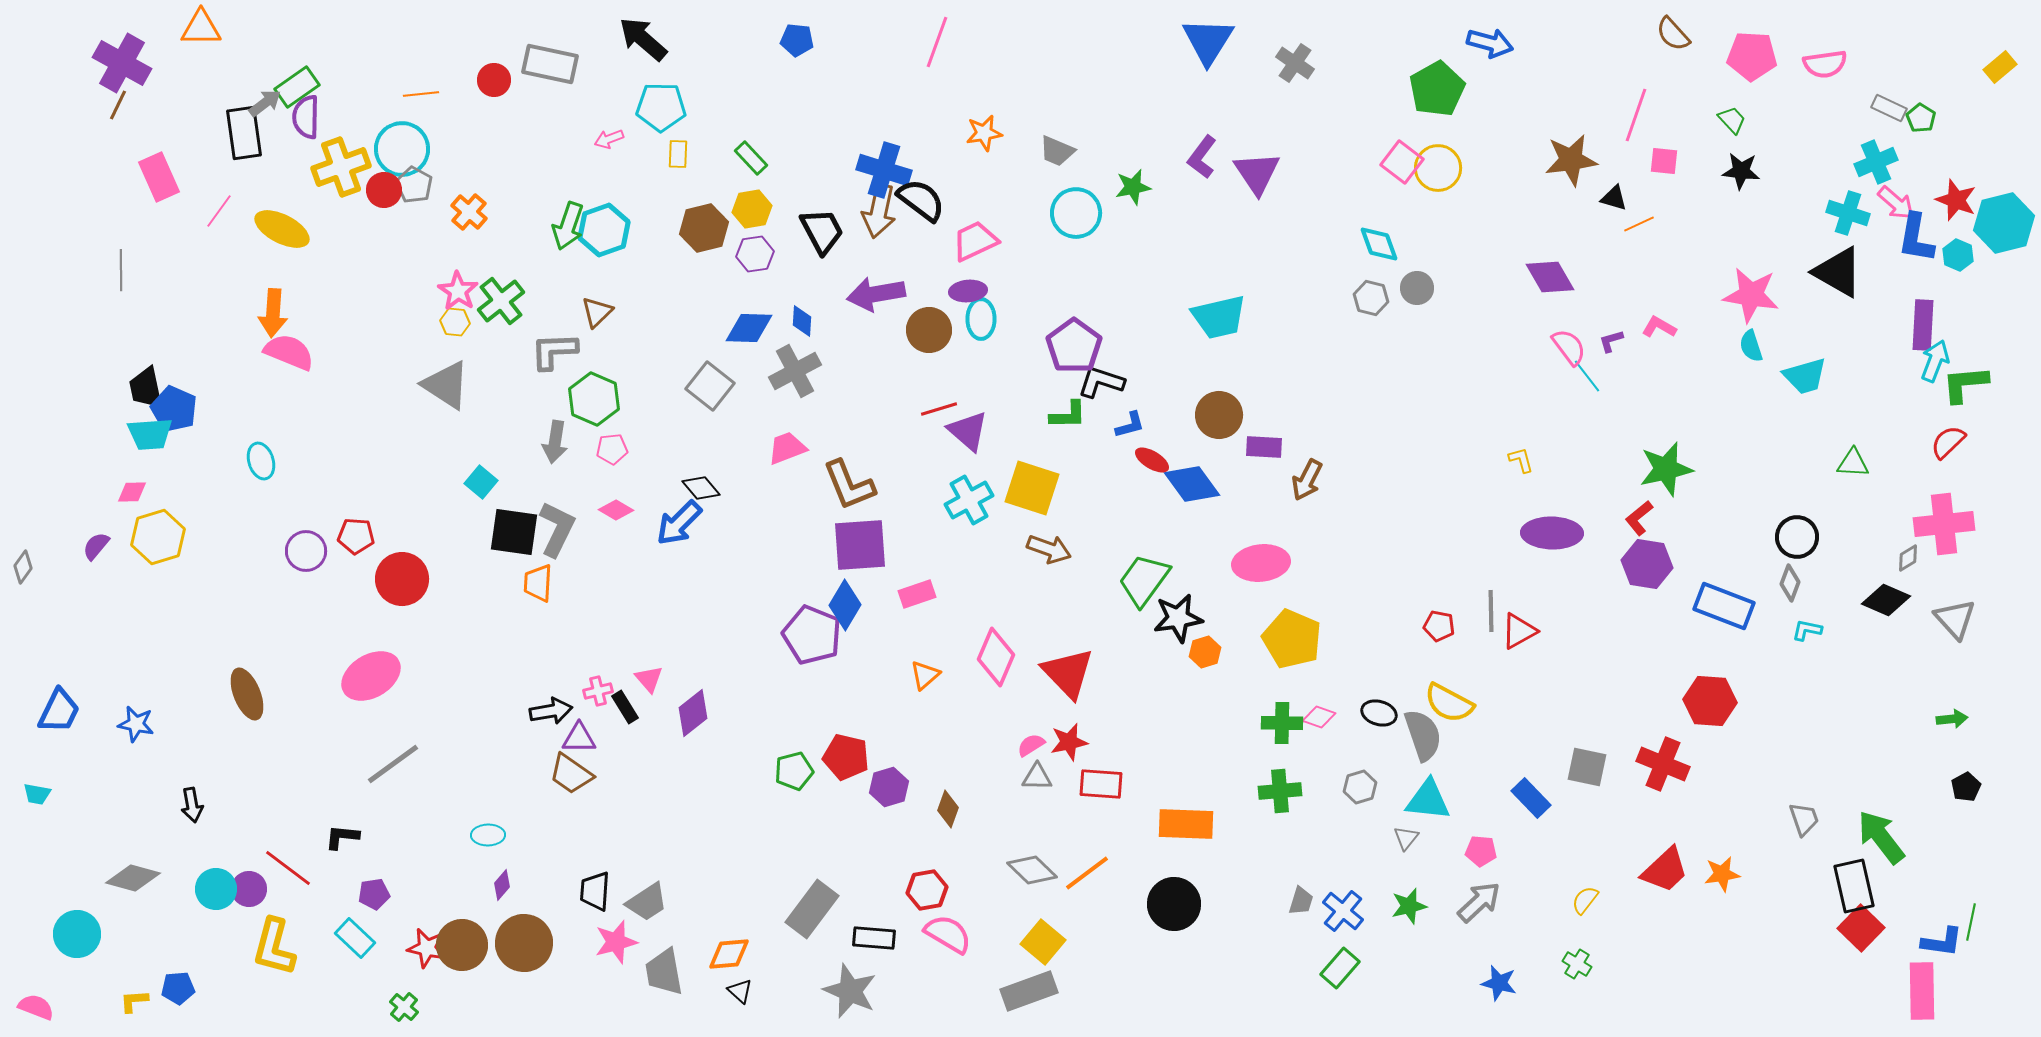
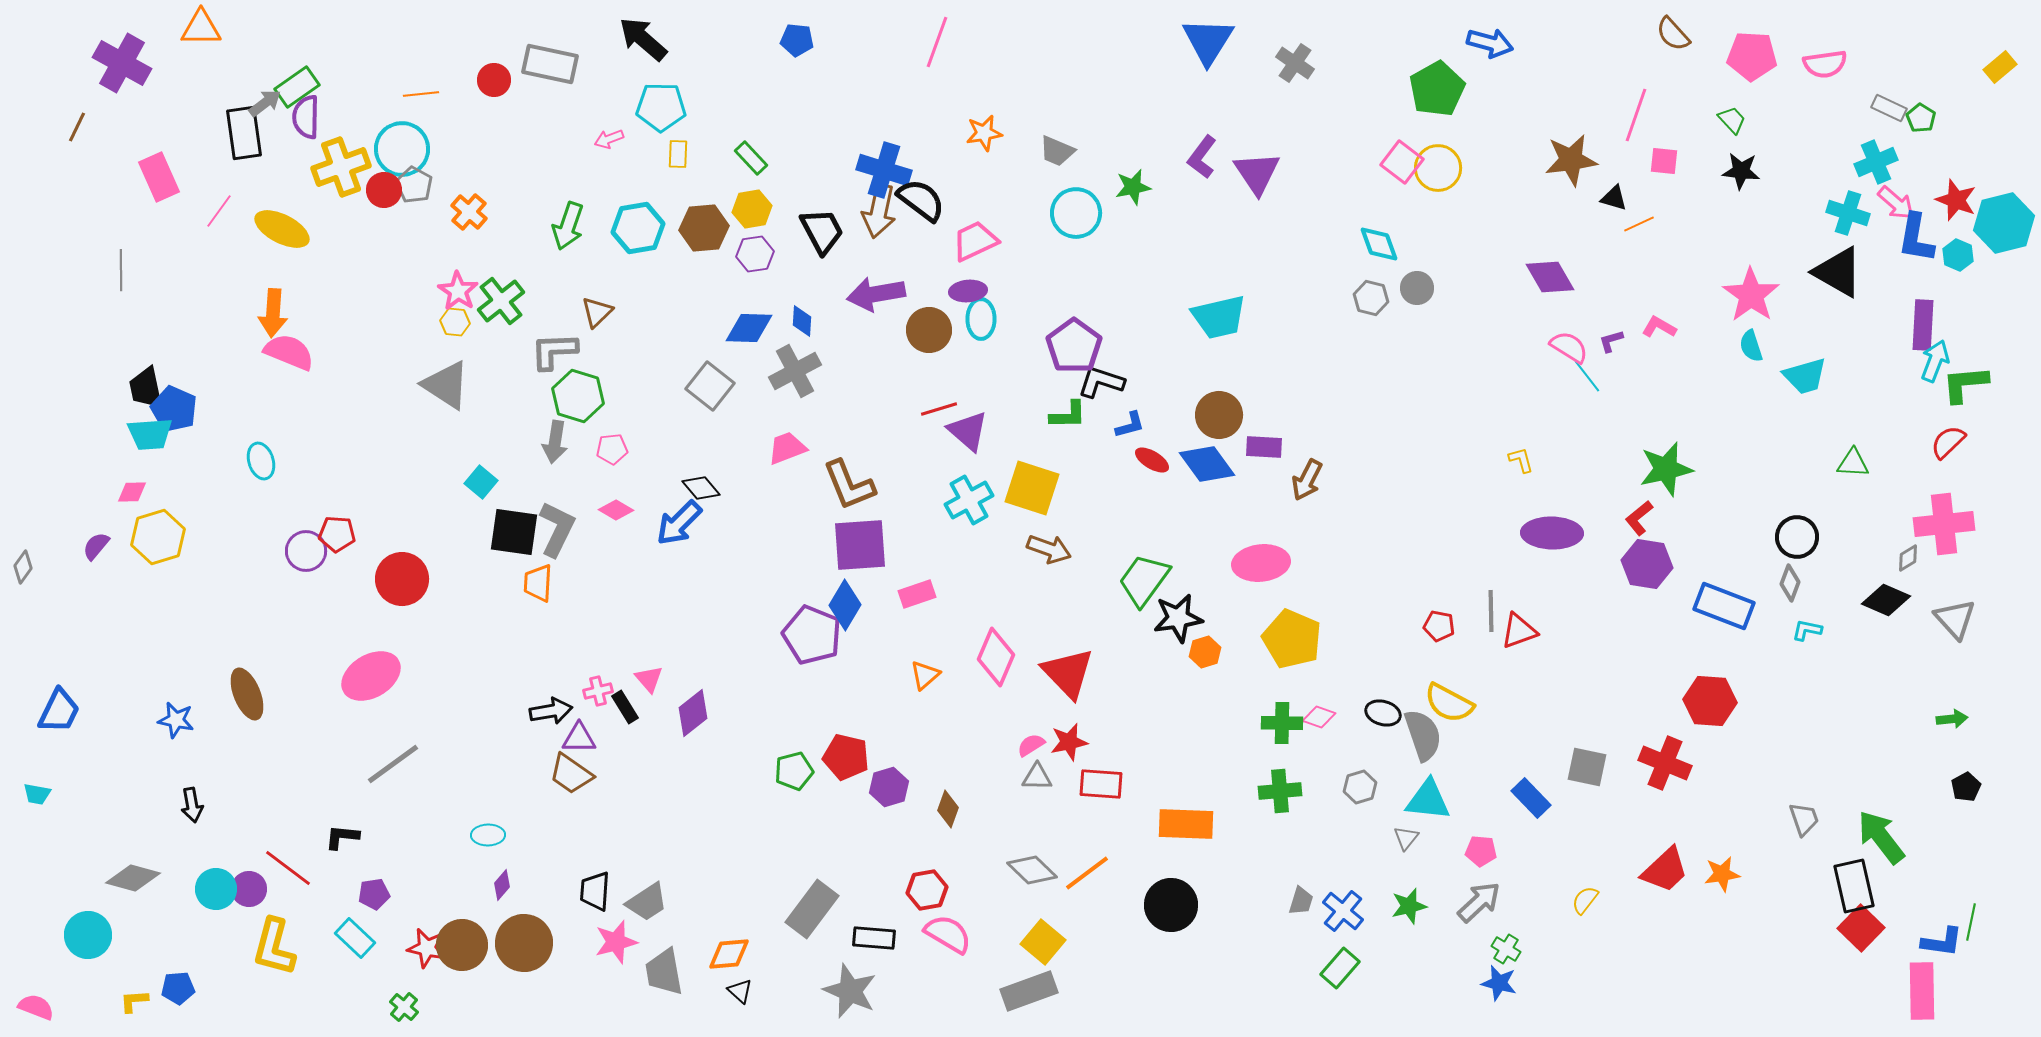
brown line at (118, 105): moved 41 px left, 22 px down
brown hexagon at (704, 228): rotated 9 degrees clockwise
cyan hexagon at (604, 230): moved 34 px right, 2 px up; rotated 9 degrees clockwise
pink star at (1751, 295): rotated 26 degrees clockwise
pink semicircle at (1569, 347): rotated 21 degrees counterclockwise
green hexagon at (594, 399): moved 16 px left, 3 px up; rotated 6 degrees counterclockwise
blue diamond at (1192, 484): moved 15 px right, 20 px up
red pentagon at (356, 536): moved 19 px left, 2 px up
red triangle at (1519, 631): rotated 9 degrees clockwise
black ellipse at (1379, 713): moved 4 px right
blue star at (136, 724): moved 40 px right, 4 px up
red cross at (1663, 764): moved 2 px right, 1 px up
black circle at (1174, 904): moved 3 px left, 1 px down
cyan circle at (77, 934): moved 11 px right, 1 px down
green cross at (1577, 964): moved 71 px left, 15 px up
